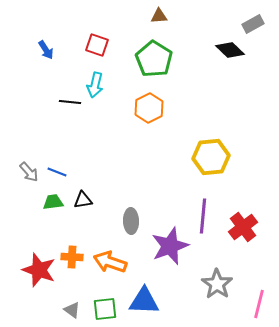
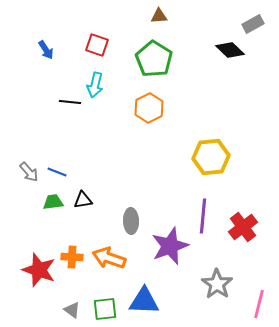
orange arrow: moved 1 px left, 4 px up
